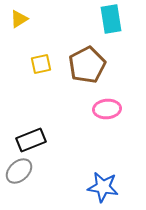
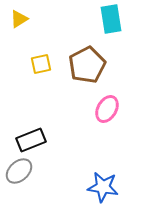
pink ellipse: rotated 56 degrees counterclockwise
